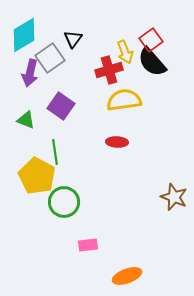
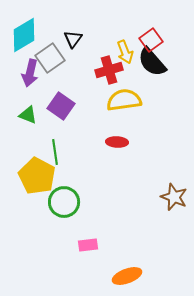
green triangle: moved 2 px right, 5 px up
